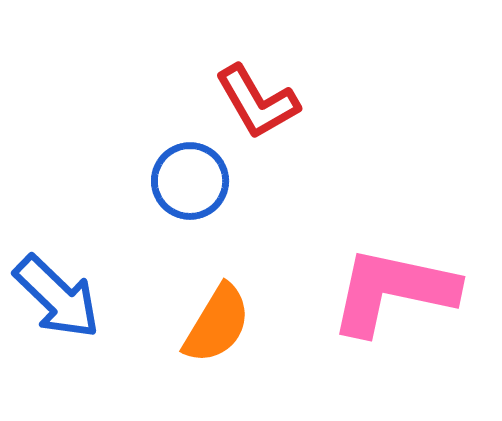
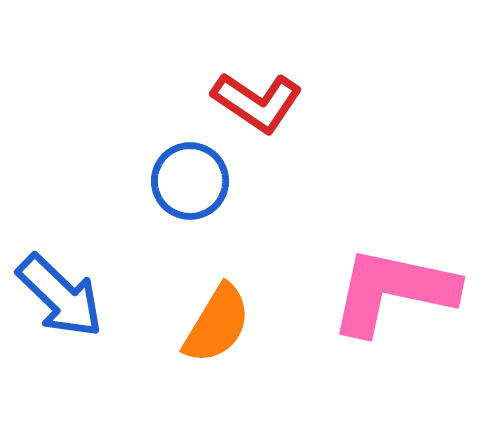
red L-shape: rotated 26 degrees counterclockwise
blue arrow: moved 3 px right, 1 px up
